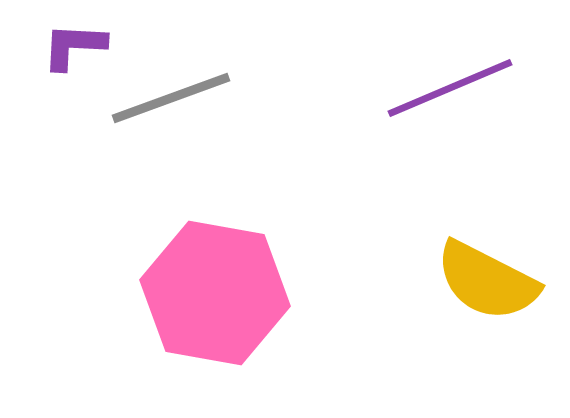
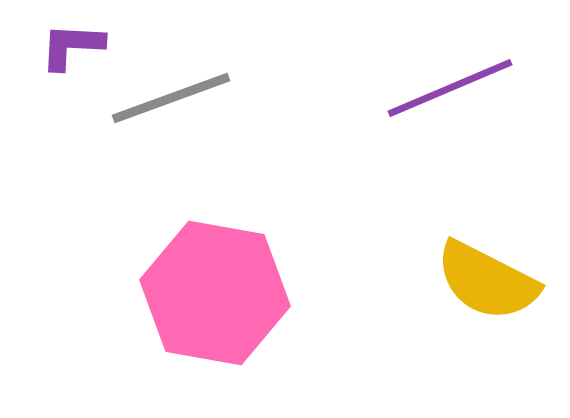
purple L-shape: moved 2 px left
